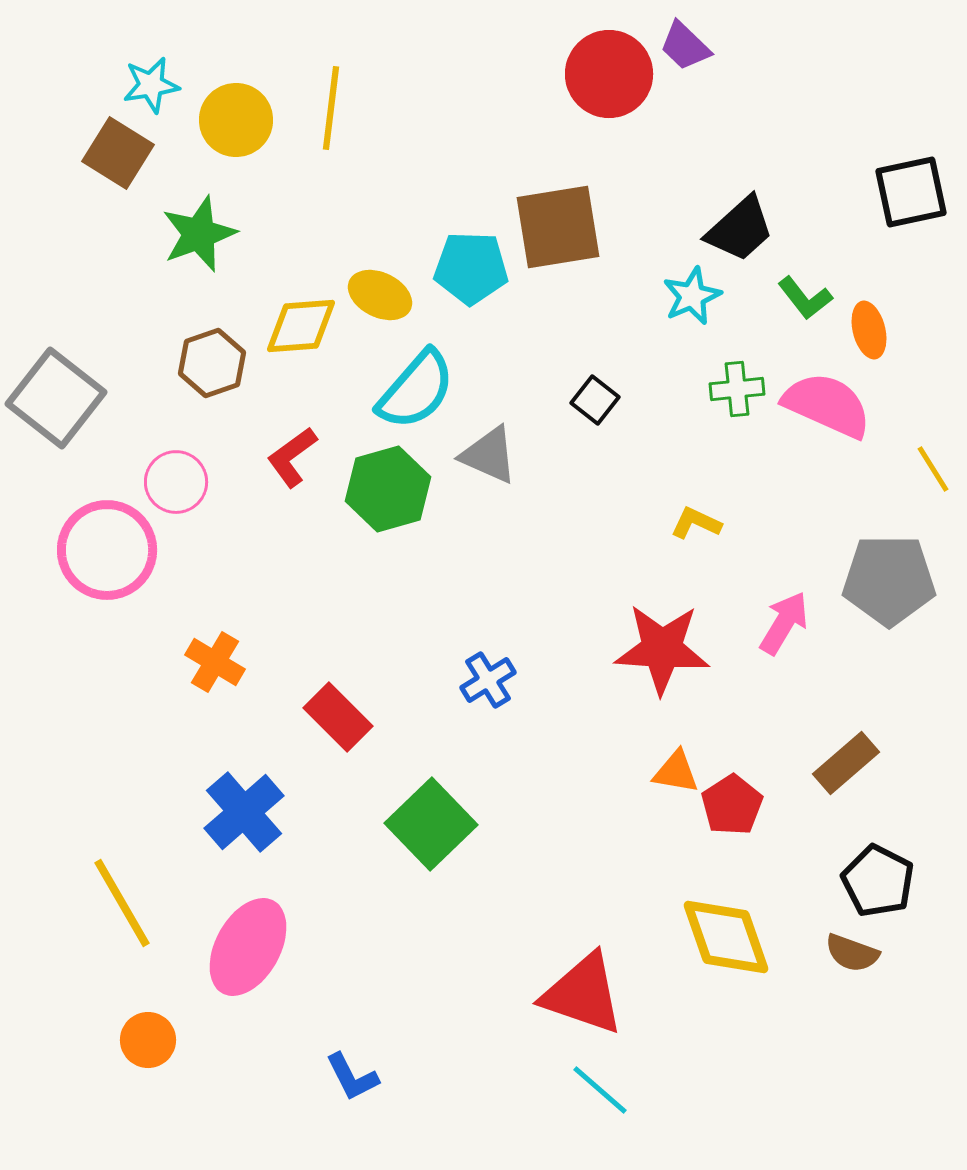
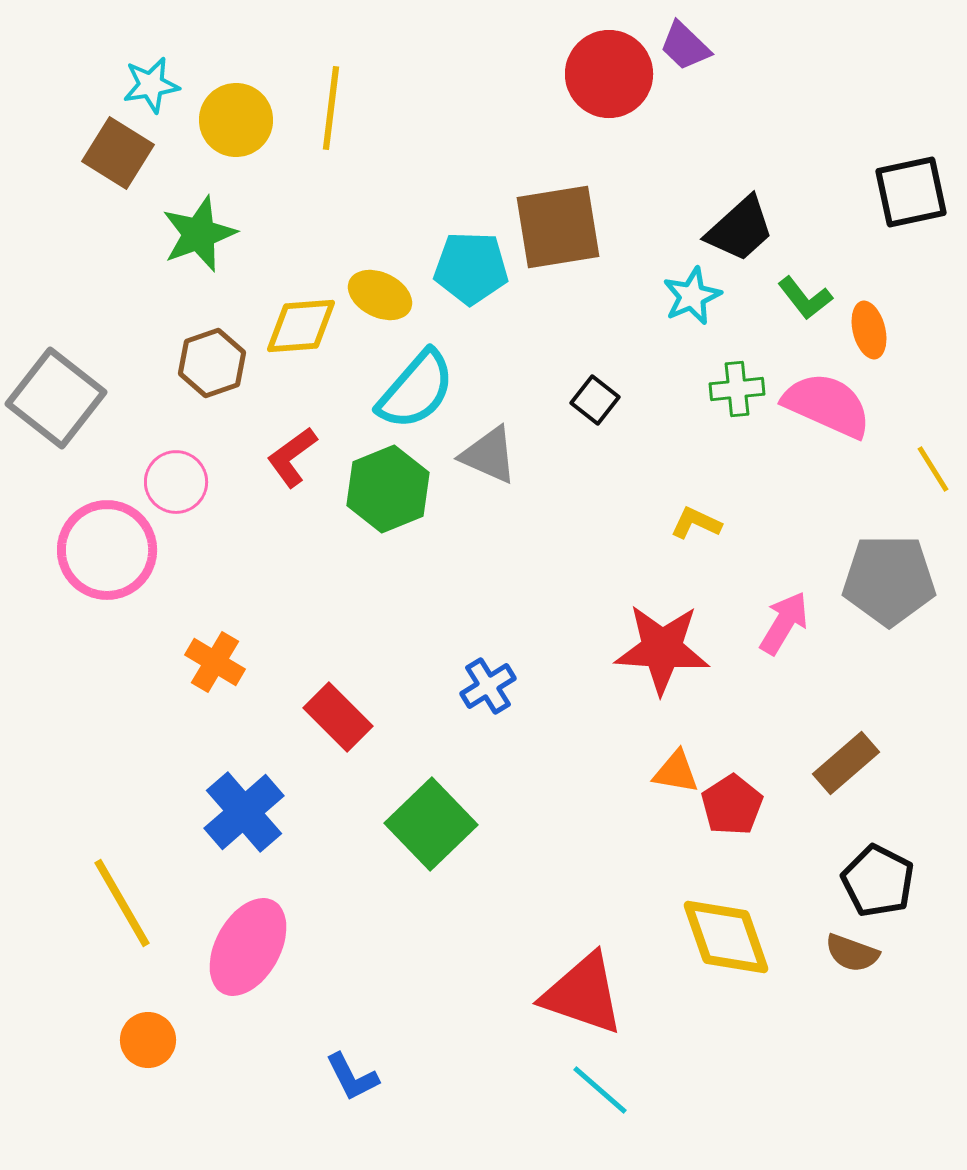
green hexagon at (388, 489): rotated 6 degrees counterclockwise
blue cross at (488, 680): moved 6 px down
